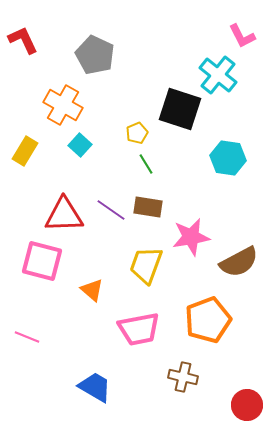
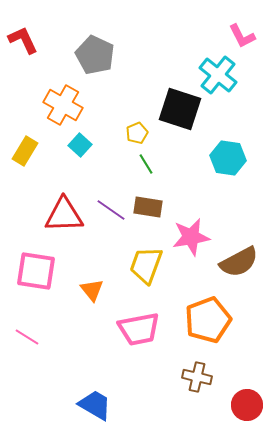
pink square: moved 6 px left, 10 px down; rotated 6 degrees counterclockwise
orange triangle: rotated 10 degrees clockwise
pink line: rotated 10 degrees clockwise
brown cross: moved 14 px right
blue trapezoid: moved 18 px down
